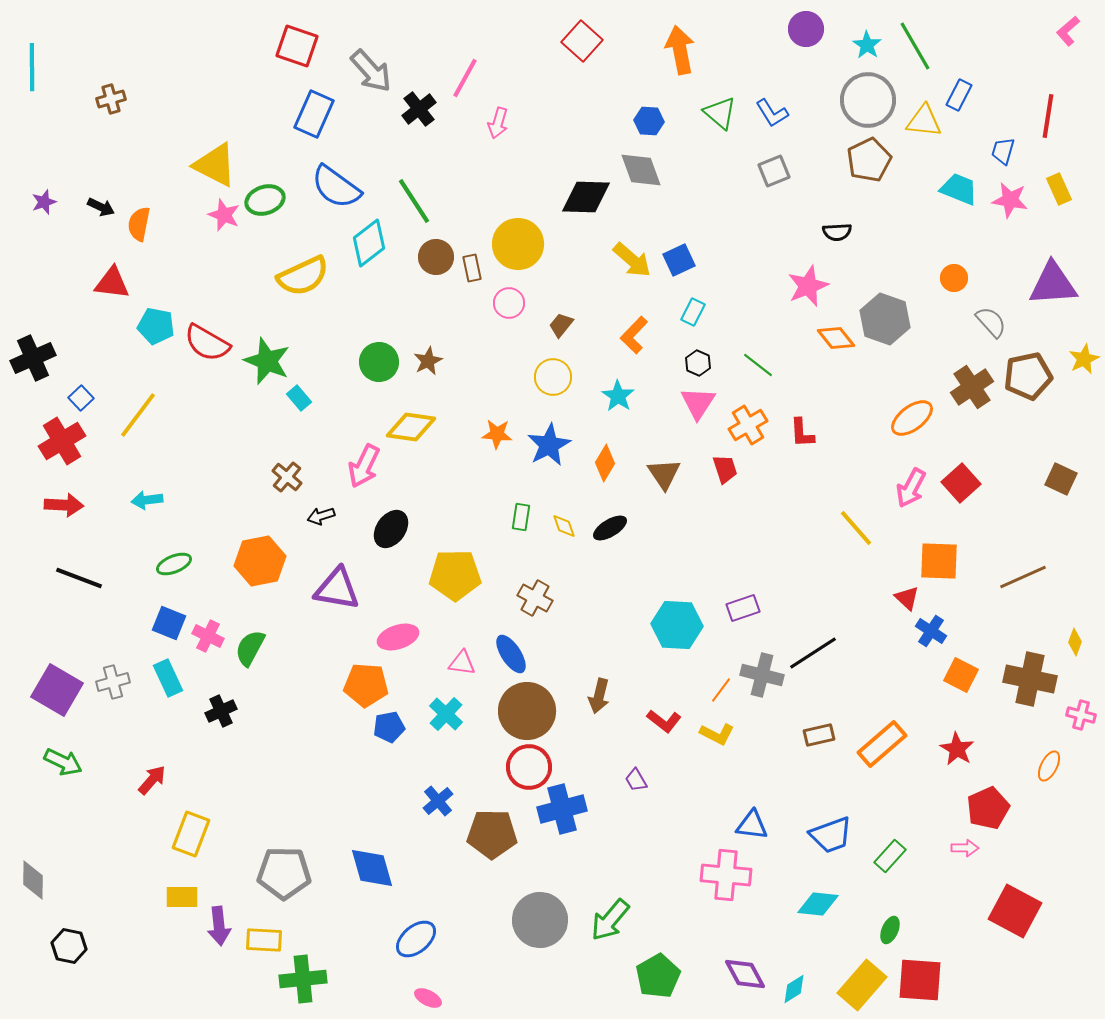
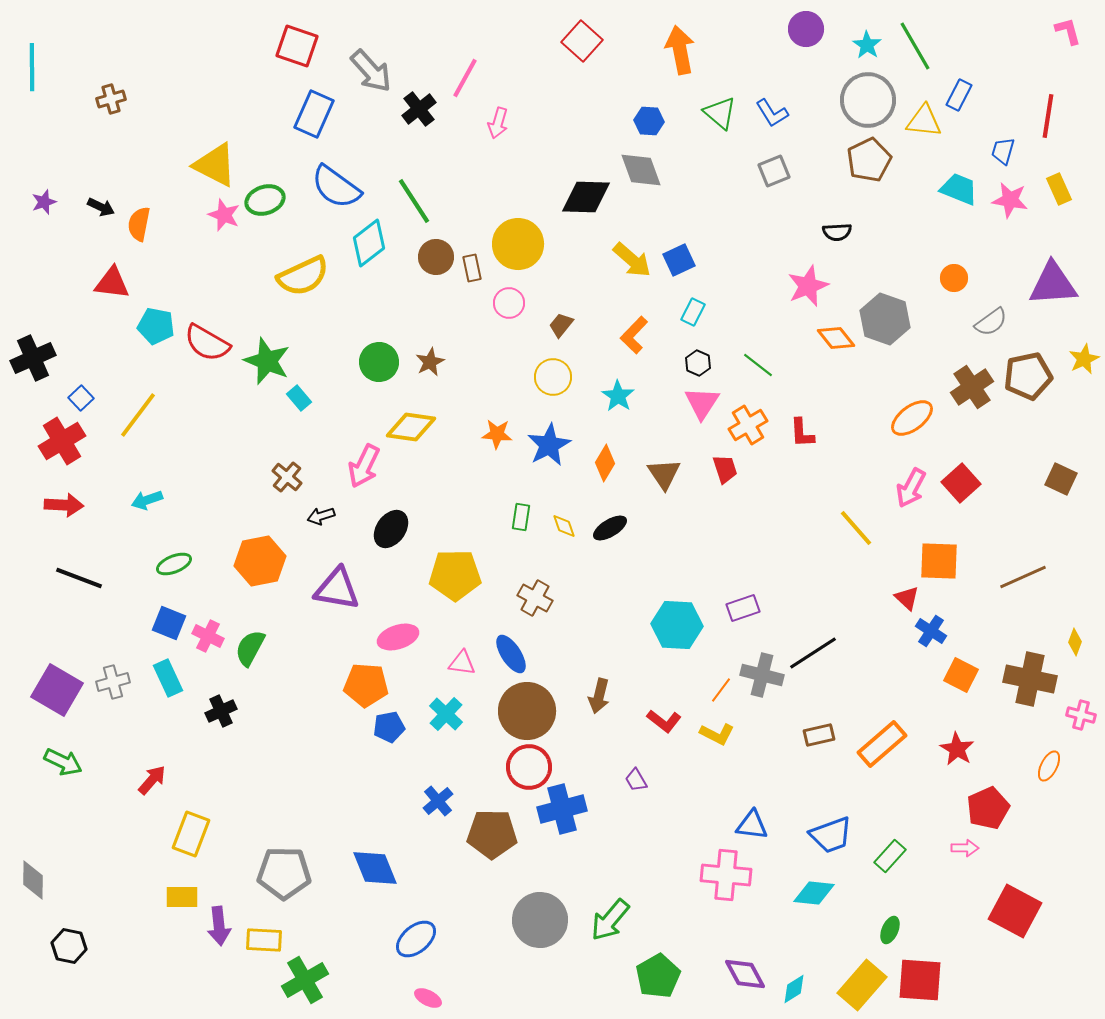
pink L-shape at (1068, 31): rotated 116 degrees clockwise
gray semicircle at (991, 322): rotated 96 degrees clockwise
brown star at (428, 361): moved 2 px right, 1 px down
pink triangle at (698, 403): moved 4 px right
cyan arrow at (147, 500): rotated 12 degrees counterclockwise
blue diamond at (372, 868): moved 3 px right; rotated 6 degrees counterclockwise
cyan diamond at (818, 904): moved 4 px left, 11 px up
green cross at (303, 979): moved 2 px right, 1 px down; rotated 24 degrees counterclockwise
